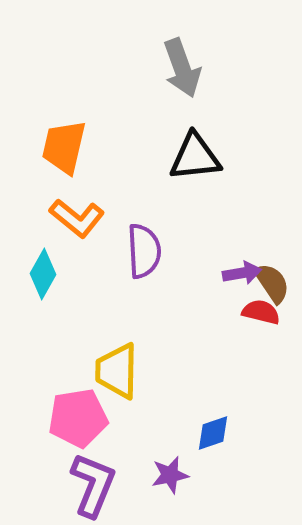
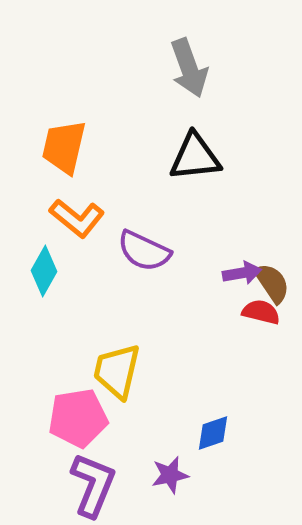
gray arrow: moved 7 px right
purple semicircle: rotated 118 degrees clockwise
cyan diamond: moved 1 px right, 3 px up
yellow trapezoid: rotated 12 degrees clockwise
